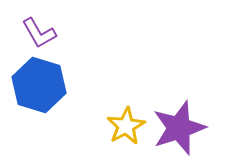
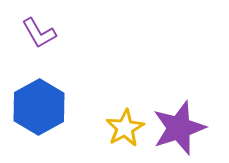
blue hexagon: moved 22 px down; rotated 14 degrees clockwise
yellow star: moved 1 px left, 2 px down
